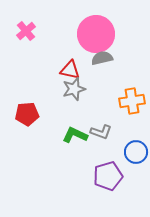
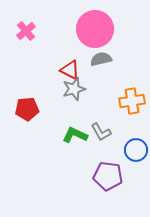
pink circle: moved 1 px left, 5 px up
gray semicircle: moved 1 px left, 1 px down
red triangle: rotated 15 degrees clockwise
red pentagon: moved 5 px up
gray L-shape: rotated 40 degrees clockwise
blue circle: moved 2 px up
purple pentagon: rotated 24 degrees clockwise
